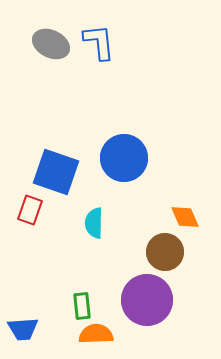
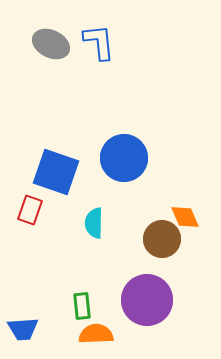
brown circle: moved 3 px left, 13 px up
